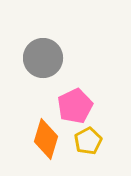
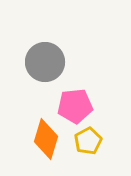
gray circle: moved 2 px right, 4 px down
pink pentagon: rotated 20 degrees clockwise
